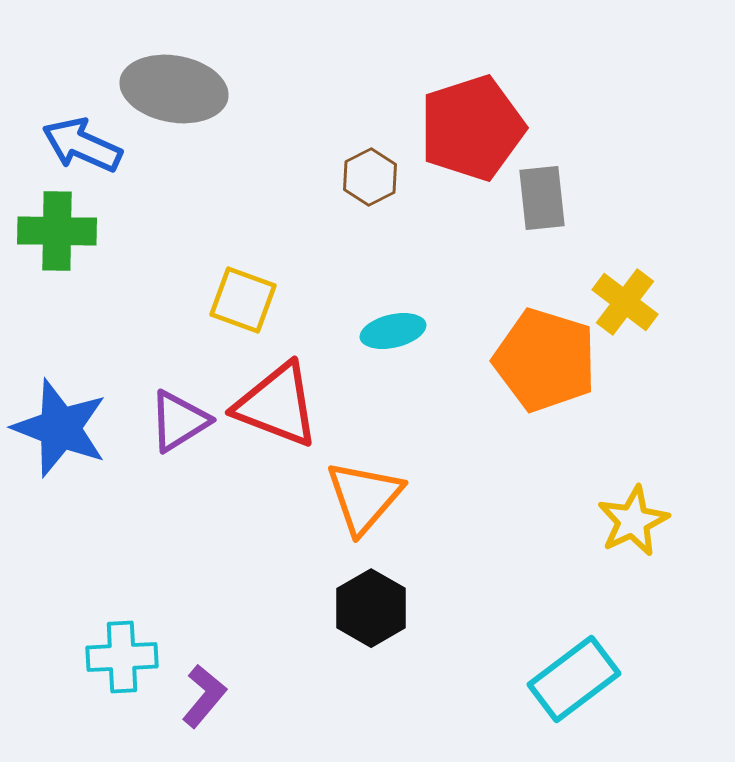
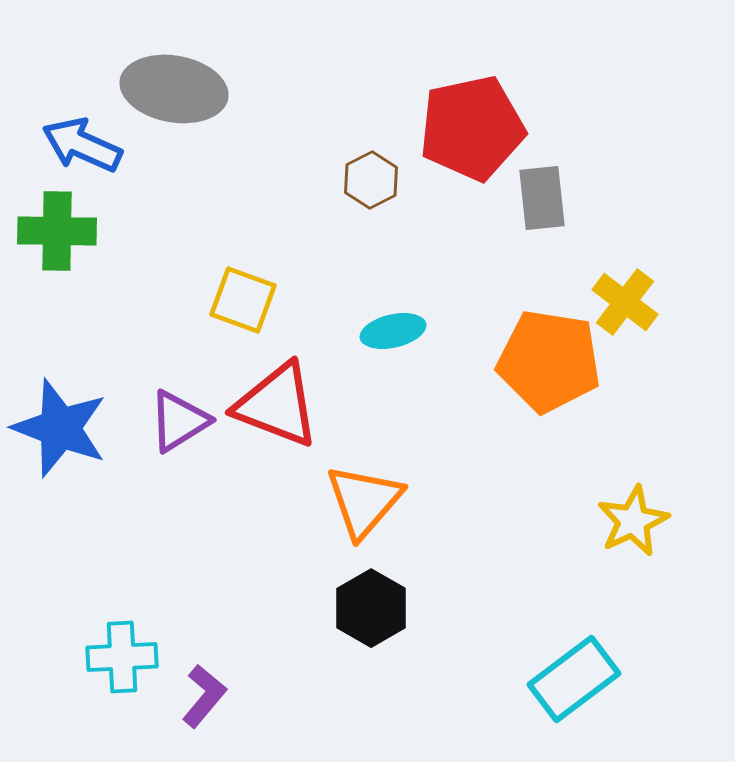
red pentagon: rotated 6 degrees clockwise
brown hexagon: moved 1 px right, 3 px down
orange pentagon: moved 4 px right, 1 px down; rotated 8 degrees counterclockwise
orange triangle: moved 4 px down
